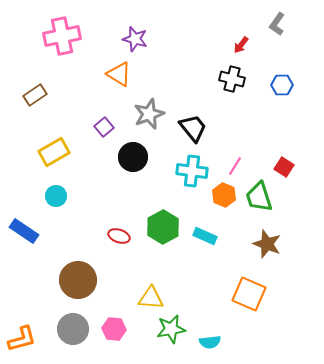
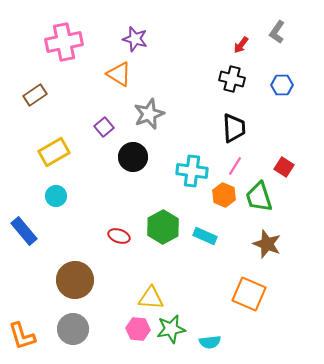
gray L-shape: moved 8 px down
pink cross: moved 2 px right, 6 px down
black trapezoid: moved 41 px right; rotated 36 degrees clockwise
blue rectangle: rotated 16 degrees clockwise
brown circle: moved 3 px left
pink hexagon: moved 24 px right
orange L-shape: moved 3 px up; rotated 88 degrees clockwise
